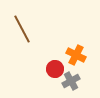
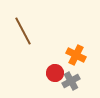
brown line: moved 1 px right, 2 px down
red circle: moved 4 px down
